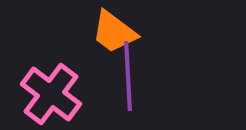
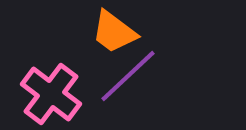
purple line: rotated 50 degrees clockwise
